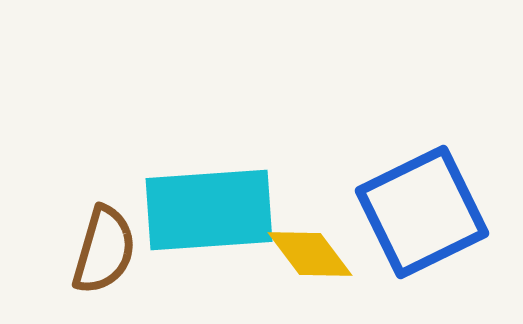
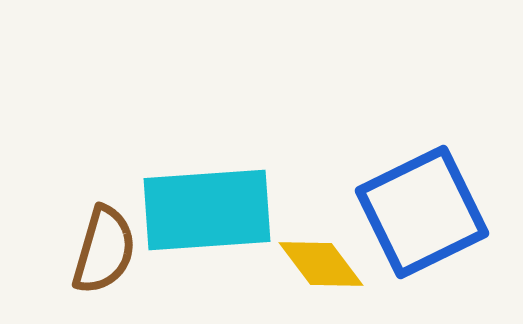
cyan rectangle: moved 2 px left
yellow diamond: moved 11 px right, 10 px down
